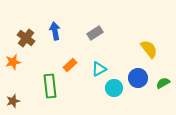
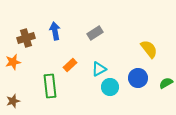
brown cross: rotated 36 degrees clockwise
green semicircle: moved 3 px right
cyan circle: moved 4 px left, 1 px up
